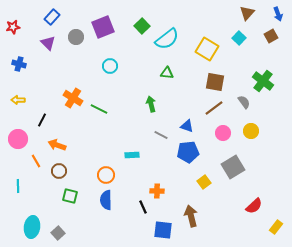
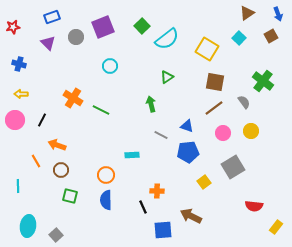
brown triangle at (247, 13): rotated 14 degrees clockwise
blue rectangle at (52, 17): rotated 28 degrees clockwise
green triangle at (167, 73): moved 4 px down; rotated 40 degrees counterclockwise
yellow arrow at (18, 100): moved 3 px right, 6 px up
green line at (99, 109): moved 2 px right, 1 px down
pink circle at (18, 139): moved 3 px left, 19 px up
brown circle at (59, 171): moved 2 px right, 1 px up
red semicircle at (254, 206): rotated 48 degrees clockwise
brown arrow at (191, 216): rotated 50 degrees counterclockwise
cyan ellipse at (32, 227): moved 4 px left, 1 px up
blue square at (163, 230): rotated 12 degrees counterclockwise
gray square at (58, 233): moved 2 px left, 2 px down
